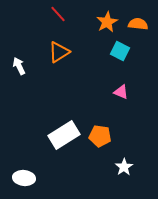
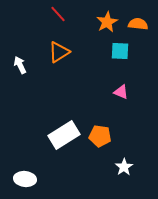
cyan square: rotated 24 degrees counterclockwise
white arrow: moved 1 px right, 1 px up
white ellipse: moved 1 px right, 1 px down
